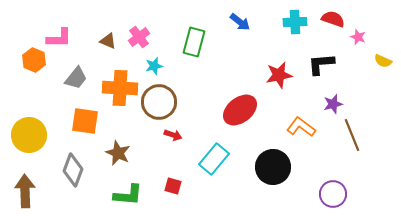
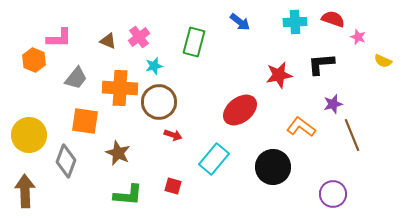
gray diamond: moved 7 px left, 9 px up
